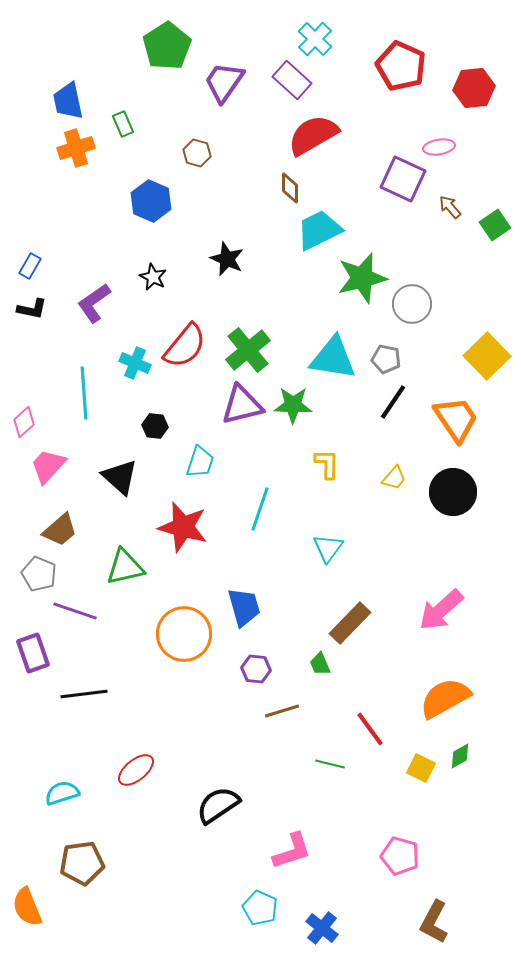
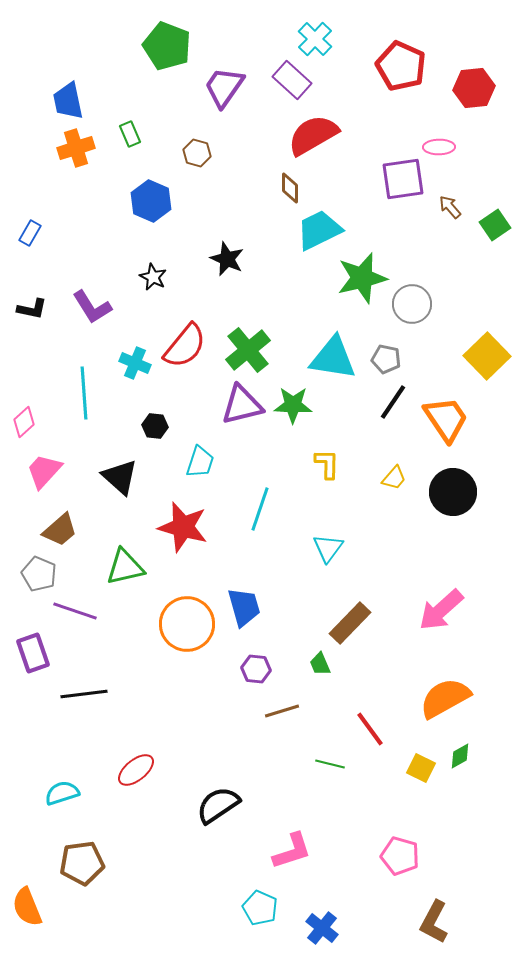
green pentagon at (167, 46): rotated 18 degrees counterclockwise
purple trapezoid at (224, 82): moved 5 px down
green rectangle at (123, 124): moved 7 px right, 10 px down
pink ellipse at (439, 147): rotated 8 degrees clockwise
purple square at (403, 179): rotated 33 degrees counterclockwise
blue rectangle at (30, 266): moved 33 px up
purple L-shape at (94, 303): moved 2 px left, 4 px down; rotated 87 degrees counterclockwise
orange trapezoid at (456, 419): moved 10 px left
pink trapezoid at (48, 466): moved 4 px left, 5 px down
orange circle at (184, 634): moved 3 px right, 10 px up
